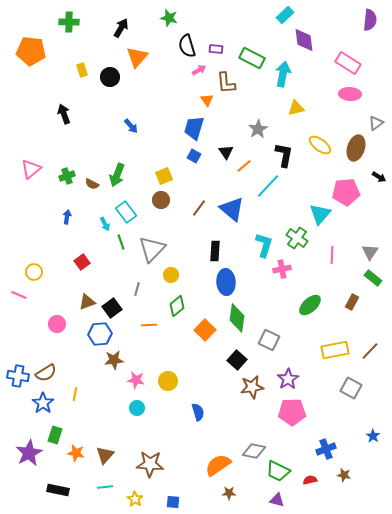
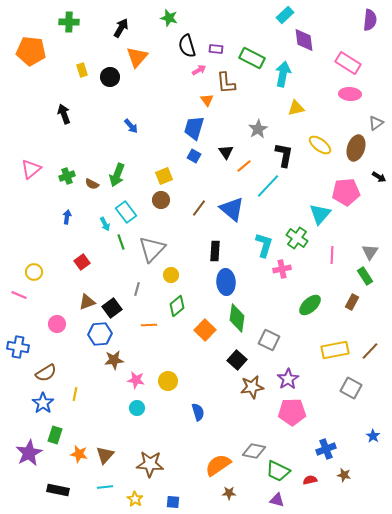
green rectangle at (373, 278): moved 8 px left, 2 px up; rotated 18 degrees clockwise
blue cross at (18, 376): moved 29 px up
orange star at (76, 453): moved 3 px right, 1 px down
